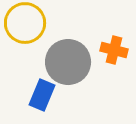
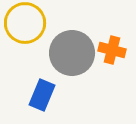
orange cross: moved 2 px left
gray circle: moved 4 px right, 9 px up
